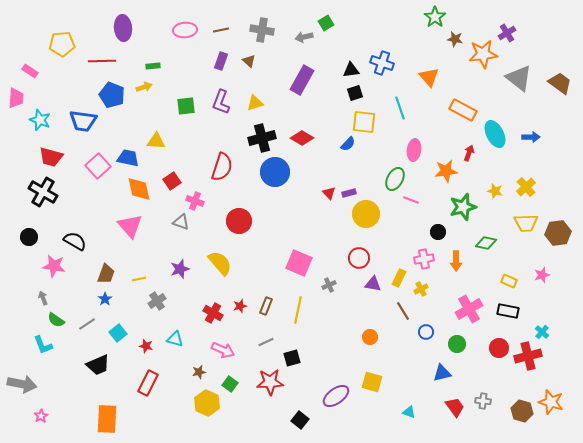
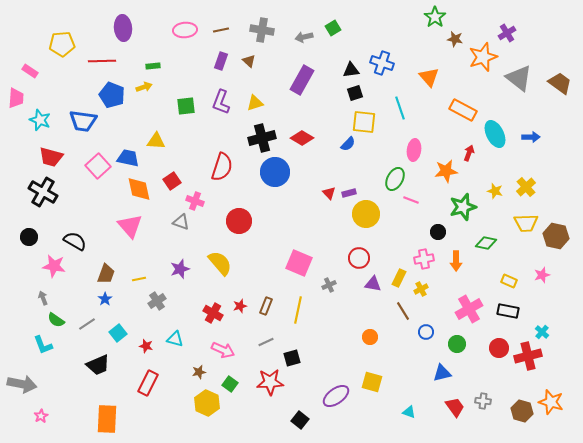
green square at (326, 23): moved 7 px right, 5 px down
orange star at (483, 54): moved 3 px down; rotated 12 degrees counterclockwise
brown hexagon at (558, 233): moved 2 px left, 3 px down; rotated 20 degrees clockwise
